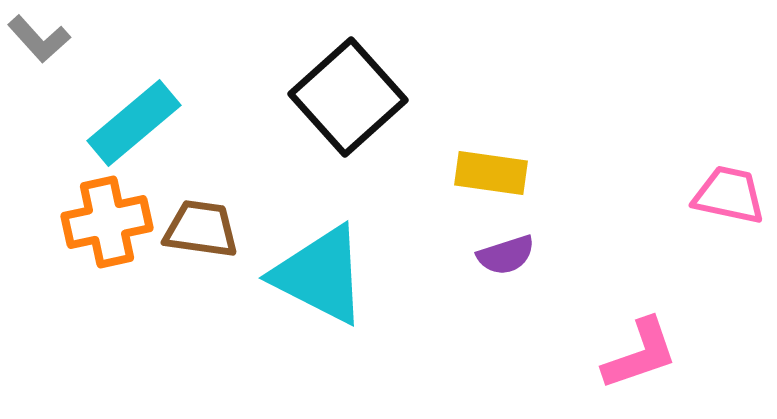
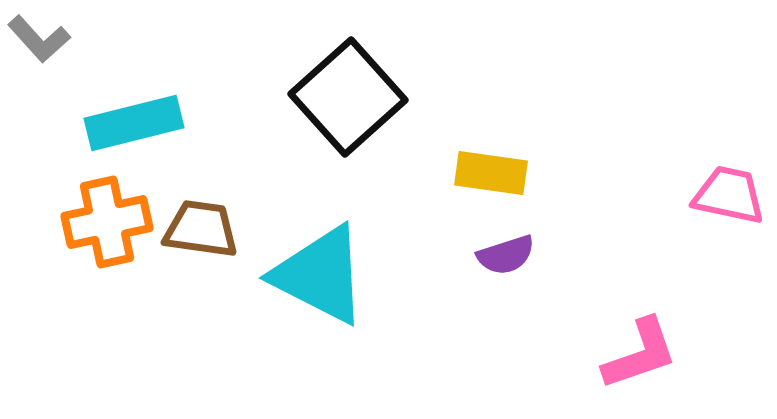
cyan rectangle: rotated 26 degrees clockwise
